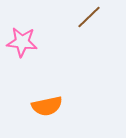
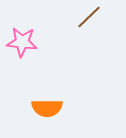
orange semicircle: moved 2 px down; rotated 12 degrees clockwise
